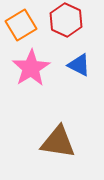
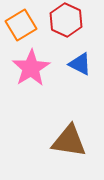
blue triangle: moved 1 px right, 1 px up
brown triangle: moved 11 px right, 1 px up
